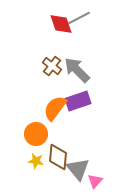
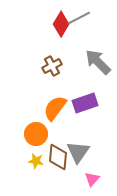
red diamond: rotated 50 degrees clockwise
brown cross: rotated 24 degrees clockwise
gray arrow: moved 21 px right, 8 px up
purple rectangle: moved 7 px right, 2 px down
gray triangle: moved 17 px up; rotated 15 degrees clockwise
pink triangle: moved 3 px left, 2 px up
